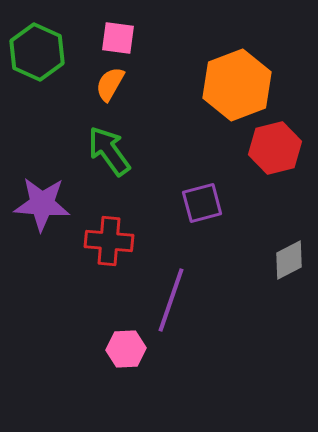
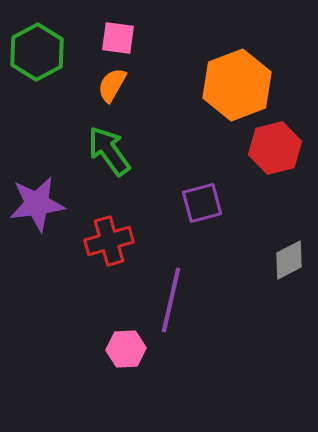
green hexagon: rotated 8 degrees clockwise
orange semicircle: moved 2 px right, 1 px down
purple star: moved 5 px left; rotated 12 degrees counterclockwise
red cross: rotated 21 degrees counterclockwise
purple line: rotated 6 degrees counterclockwise
